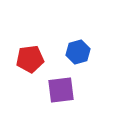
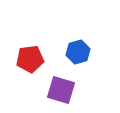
purple square: rotated 24 degrees clockwise
